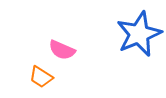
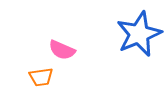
orange trapezoid: rotated 40 degrees counterclockwise
